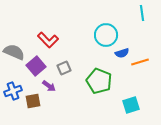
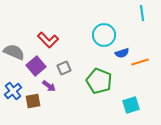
cyan circle: moved 2 px left
blue cross: rotated 18 degrees counterclockwise
